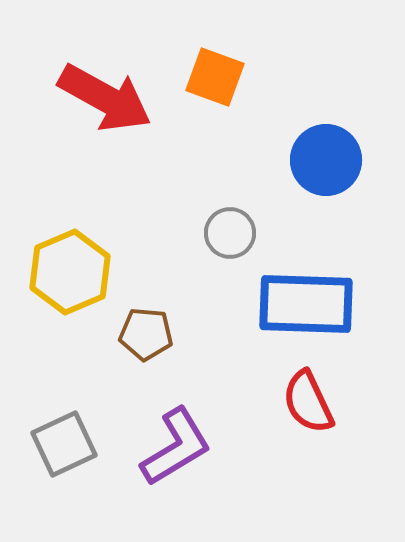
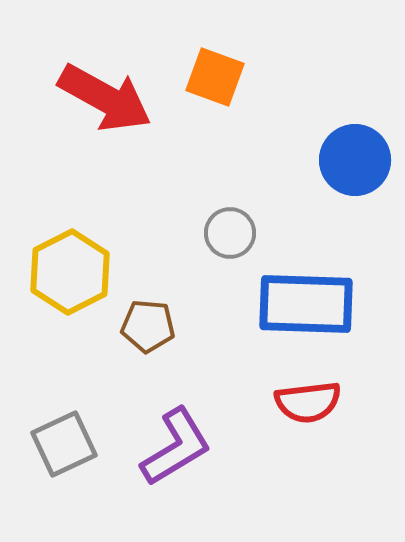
blue circle: moved 29 px right
yellow hexagon: rotated 4 degrees counterclockwise
brown pentagon: moved 2 px right, 8 px up
red semicircle: rotated 72 degrees counterclockwise
